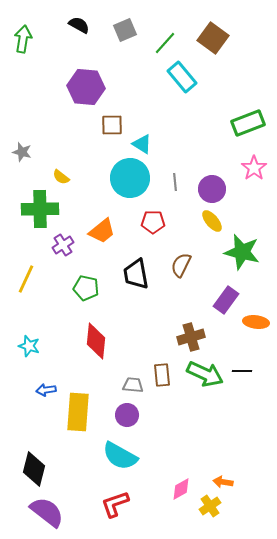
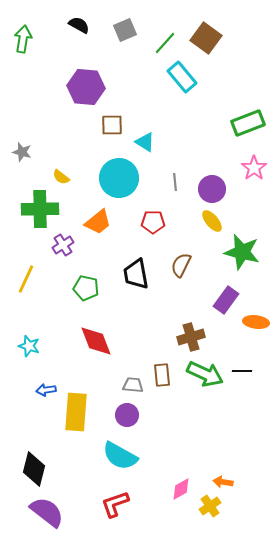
brown square at (213, 38): moved 7 px left
cyan triangle at (142, 144): moved 3 px right, 2 px up
cyan circle at (130, 178): moved 11 px left
orange trapezoid at (102, 231): moved 4 px left, 9 px up
red diamond at (96, 341): rotated 27 degrees counterclockwise
yellow rectangle at (78, 412): moved 2 px left
